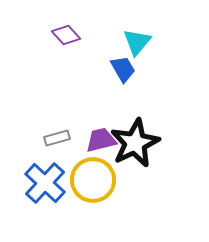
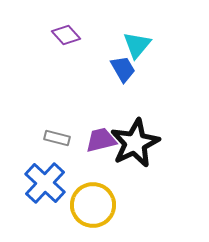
cyan triangle: moved 3 px down
gray rectangle: rotated 30 degrees clockwise
yellow circle: moved 25 px down
